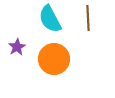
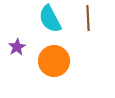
orange circle: moved 2 px down
